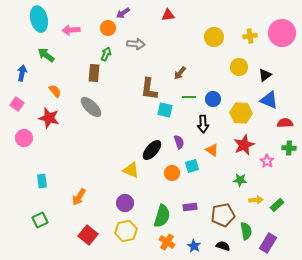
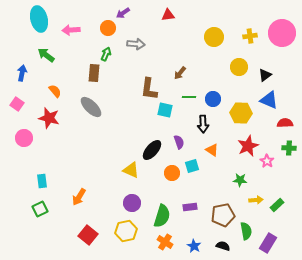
red star at (244, 145): moved 4 px right, 1 px down
purple circle at (125, 203): moved 7 px right
green square at (40, 220): moved 11 px up
orange cross at (167, 242): moved 2 px left
